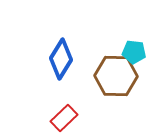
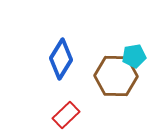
cyan pentagon: moved 4 px down; rotated 15 degrees counterclockwise
red rectangle: moved 2 px right, 3 px up
